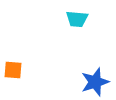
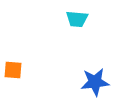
blue star: rotated 12 degrees clockwise
